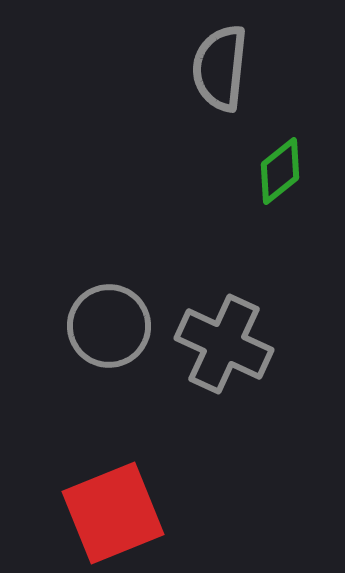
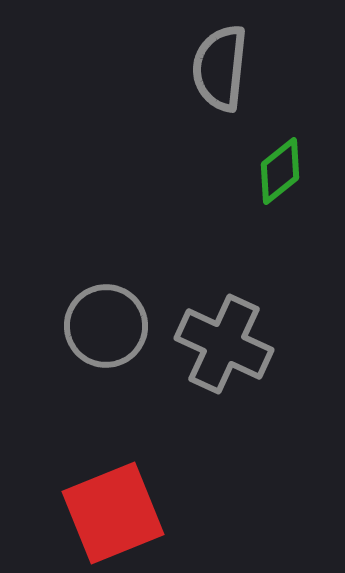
gray circle: moved 3 px left
